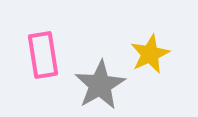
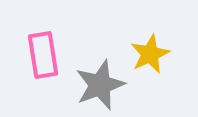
gray star: rotated 9 degrees clockwise
